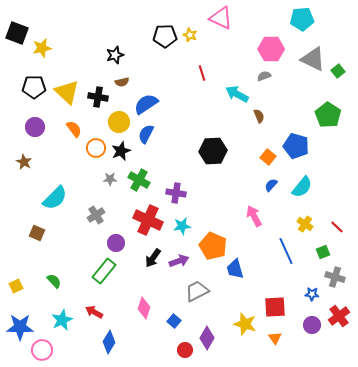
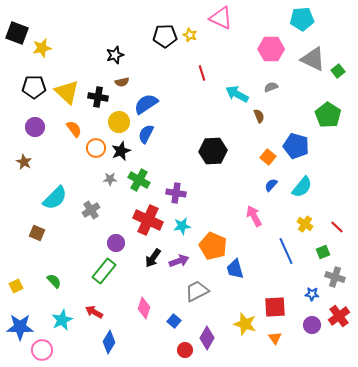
gray semicircle at (264, 76): moved 7 px right, 11 px down
gray cross at (96, 215): moved 5 px left, 5 px up
